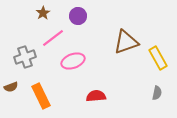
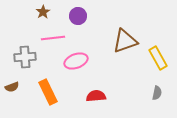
brown star: moved 1 px up
pink line: rotated 30 degrees clockwise
brown triangle: moved 1 px left, 1 px up
gray cross: rotated 15 degrees clockwise
pink ellipse: moved 3 px right
brown semicircle: moved 1 px right
orange rectangle: moved 7 px right, 4 px up
